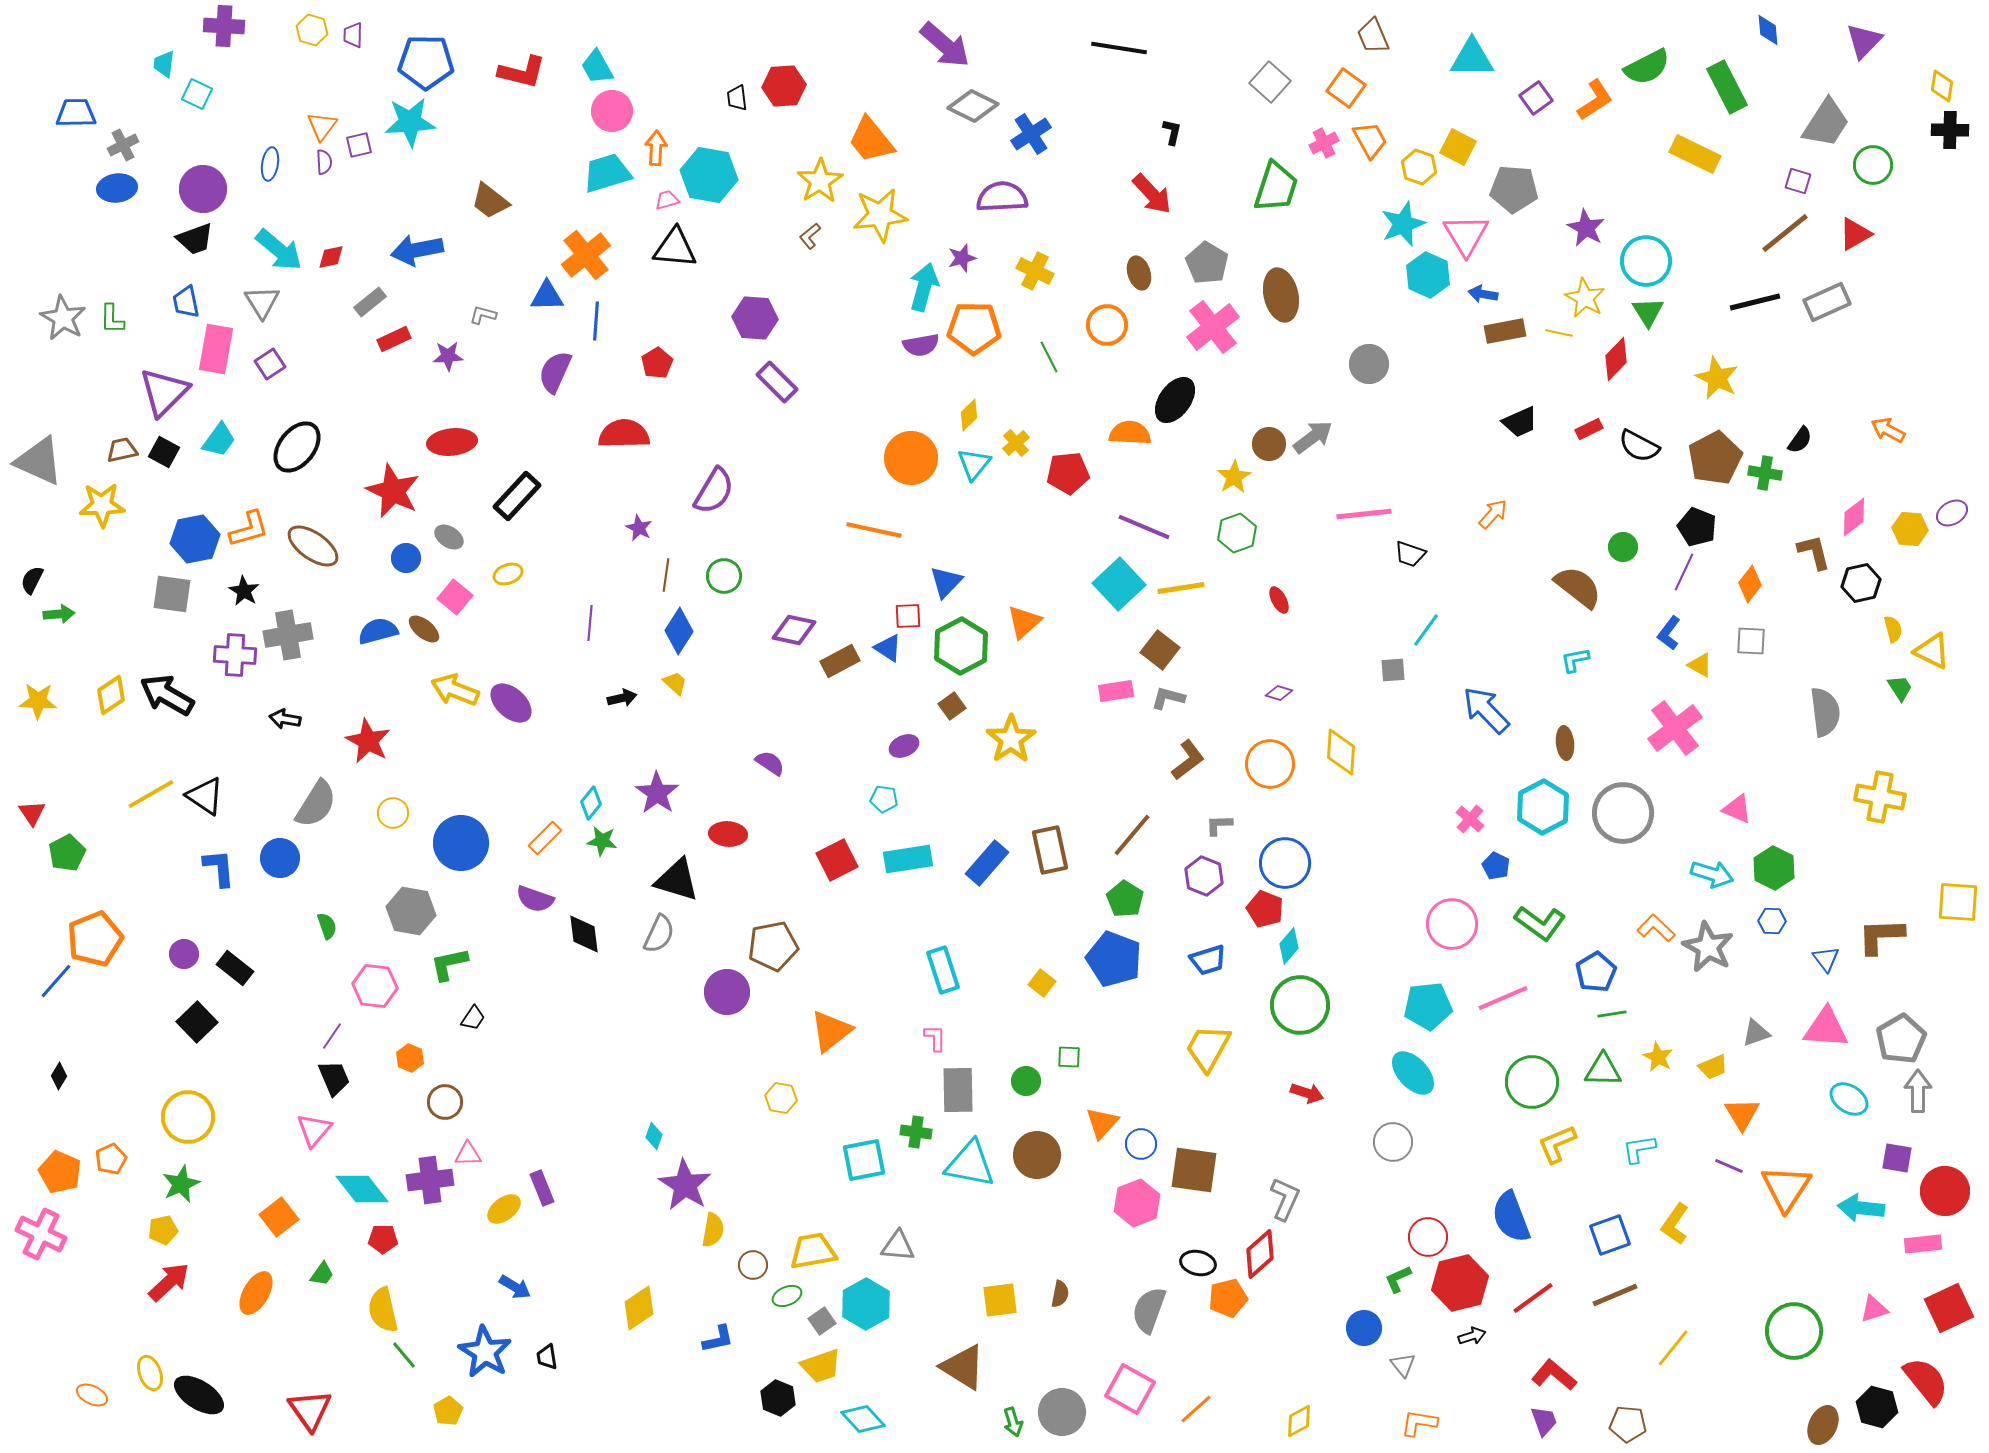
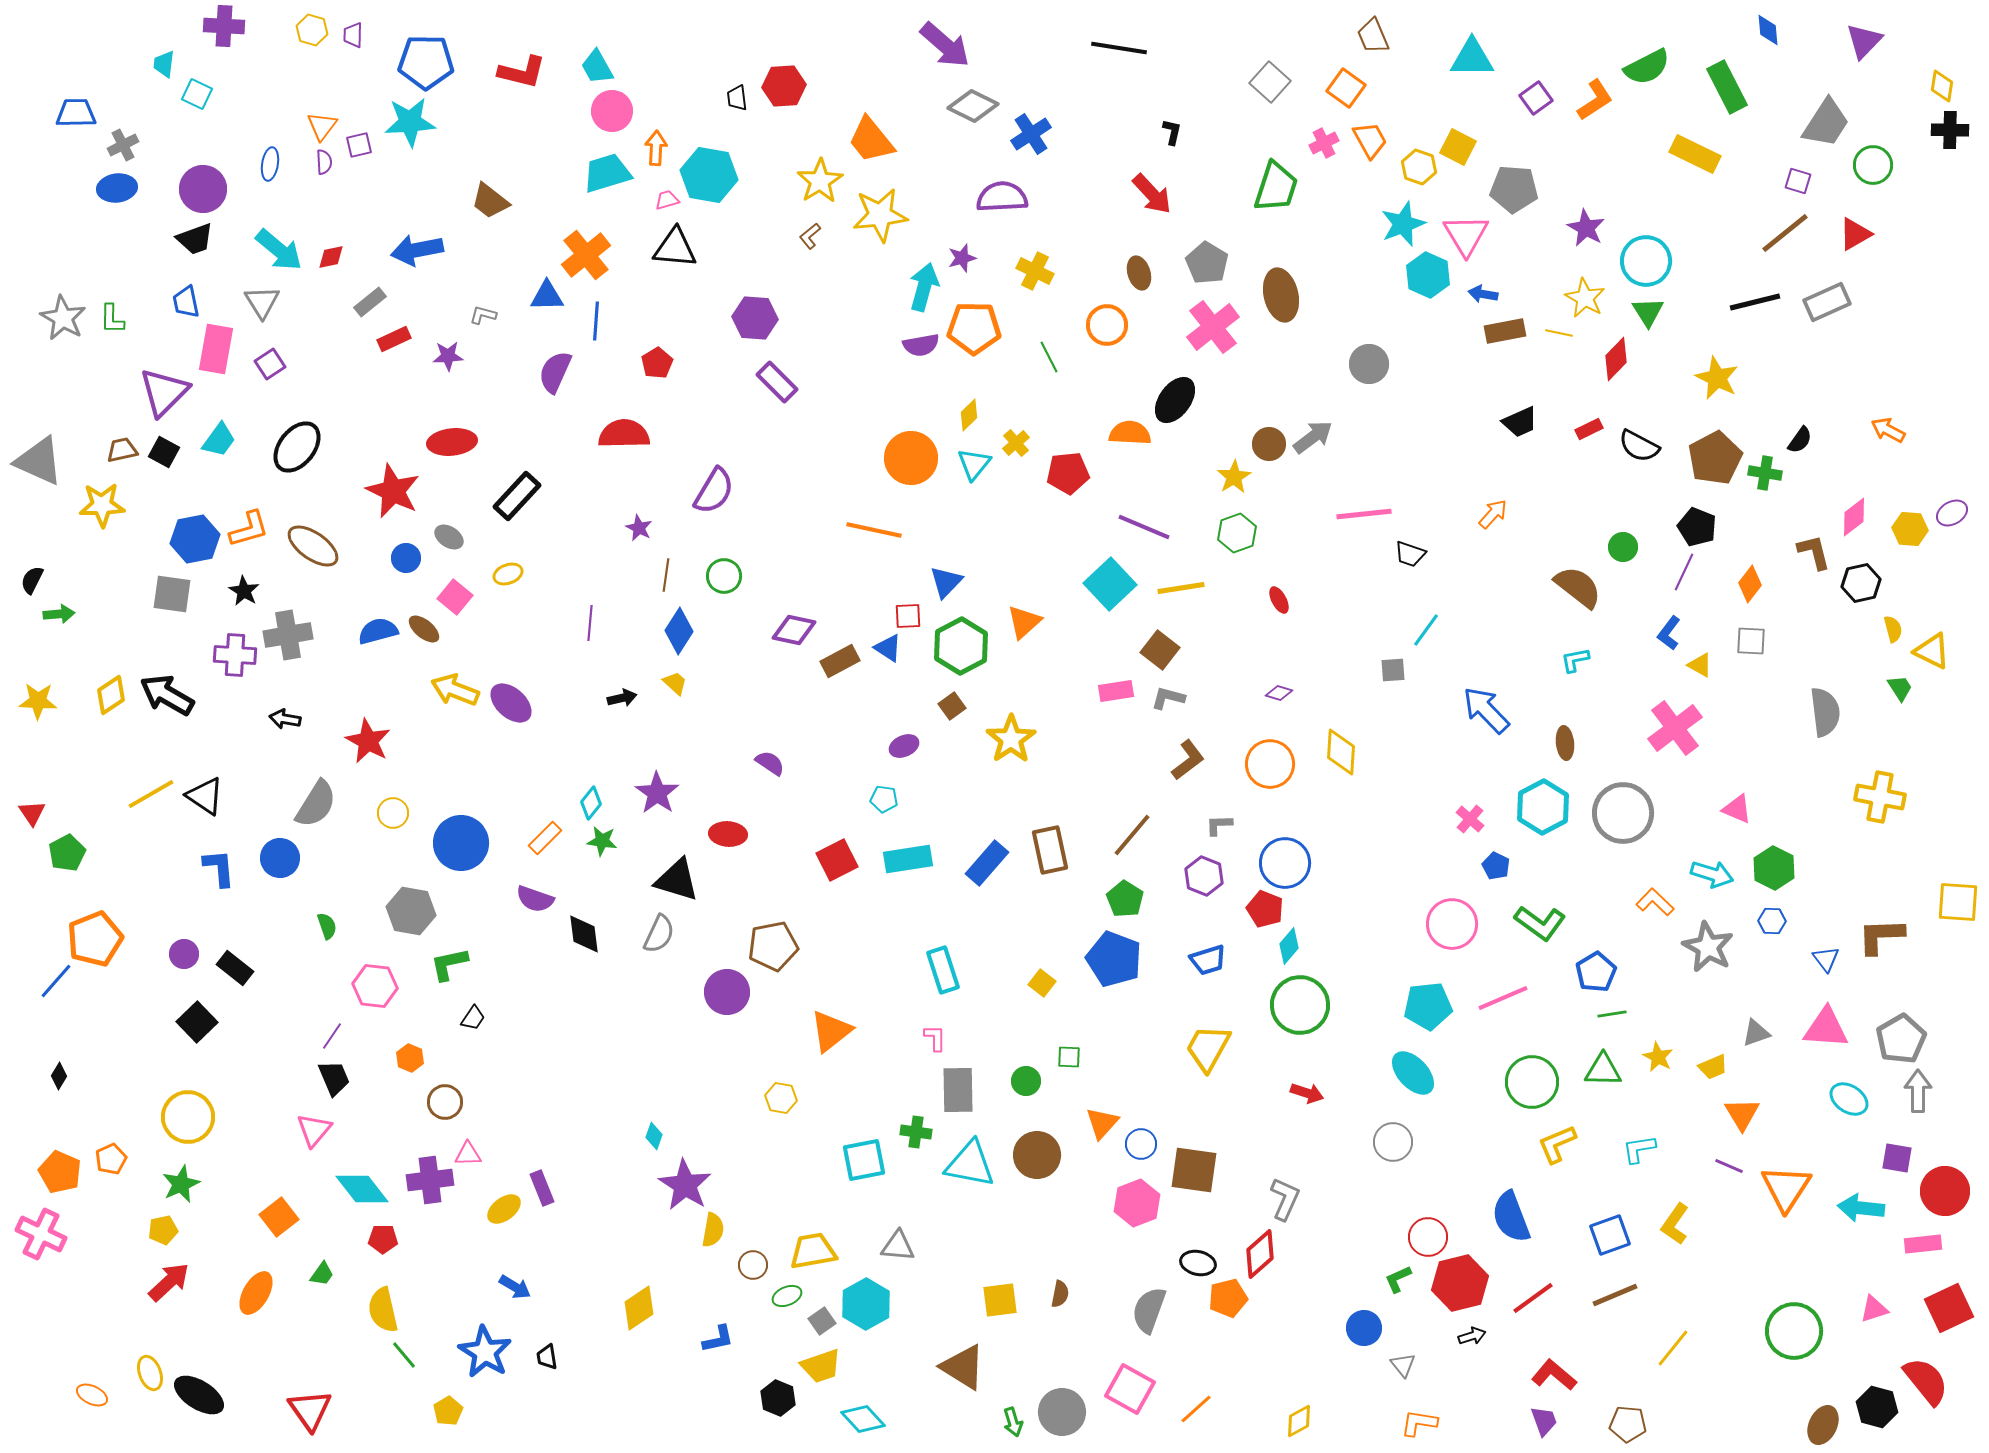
cyan square at (1119, 584): moved 9 px left
orange L-shape at (1656, 928): moved 1 px left, 26 px up
